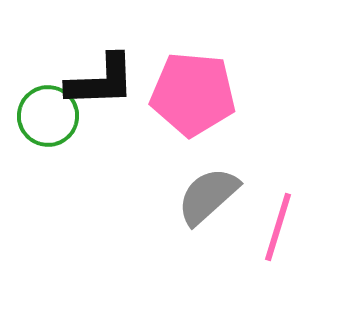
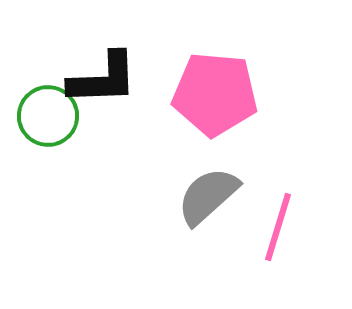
black L-shape: moved 2 px right, 2 px up
pink pentagon: moved 22 px right
